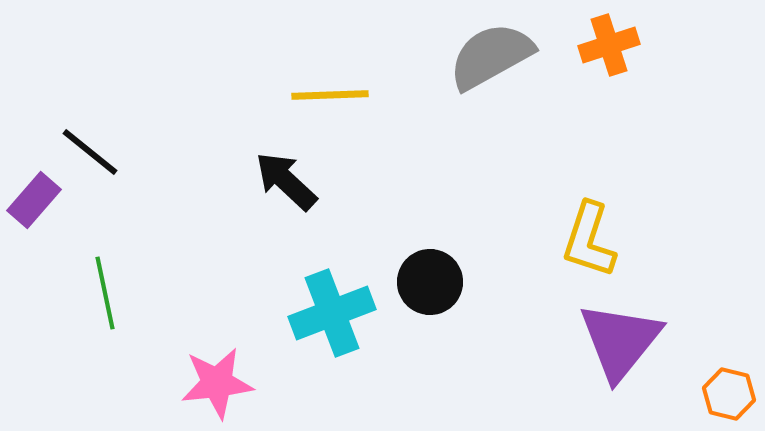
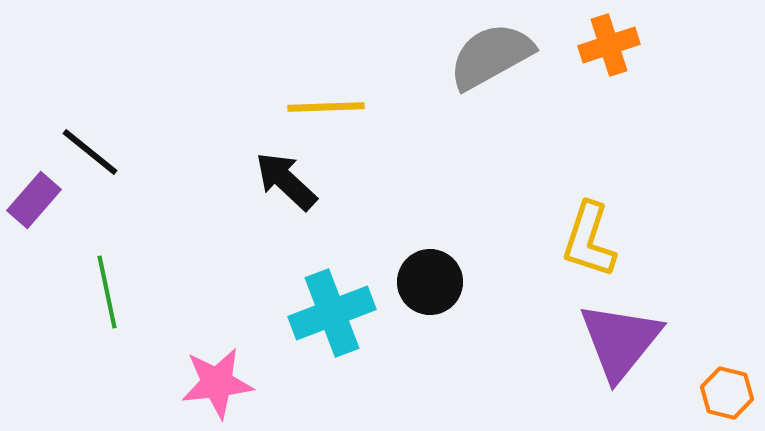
yellow line: moved 4 px left, 12 px down
green line: moved 2 px right, 1 px up
orange hexagon: moved 2 px left, 1 px up
